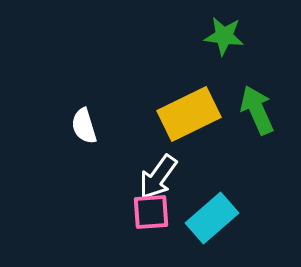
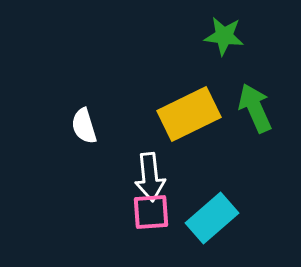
green arrow: moved 2 px left, 2 px up
white arrow: moved 8 px left; rotated 42 degrees counterclockwise
